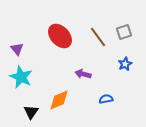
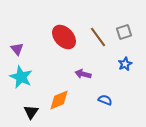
red ellipse: moved 4 px right, 1 px down
blue semicircle: moved 1 px left, 1 px down; rotated 32 degrees clockwise
